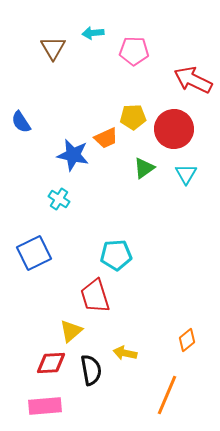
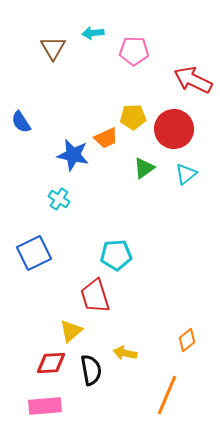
cyan triangle: rotated 20 degrees clockwise
